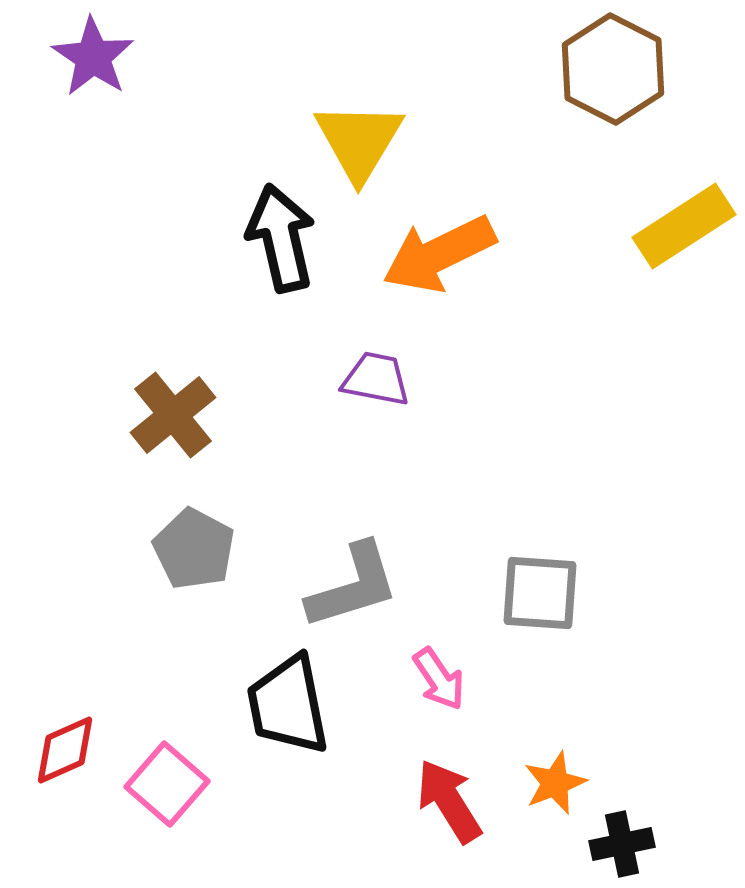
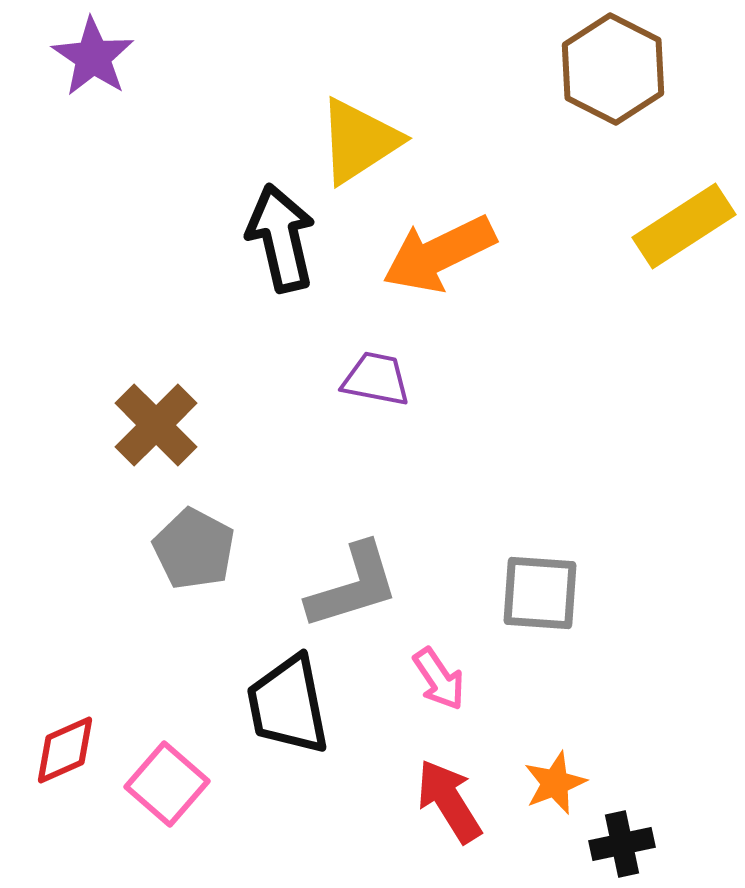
yellow triangle: rotated 26 degrees clockwise
brown cross: moved 17 px left, 10 px down; rotated 6 degrees counterclockwise
